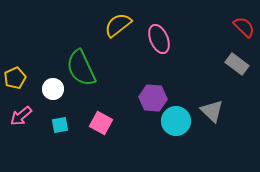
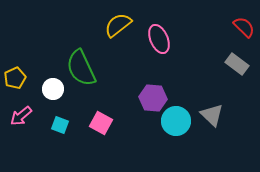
gray triangle: moved 4 px down
cyan square: rotated 30 degrees clockwise
